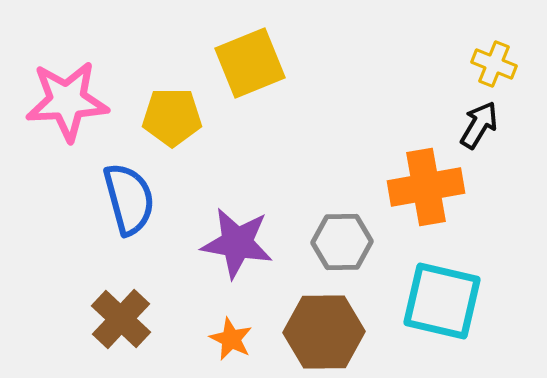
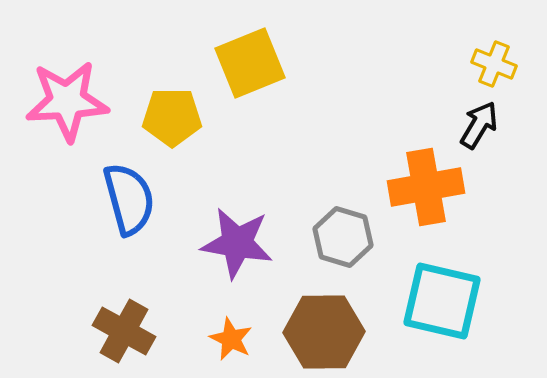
gray hexagon: moved 1 px right, 5 px up; rotated 18 degrees clockwise
brown cross: moved 3 px right, 12 px down; rotated 14 degrees counterclockwise
